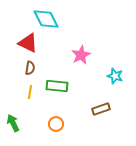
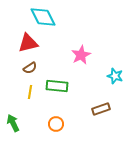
cyan diamond: moved 3 px left, 2 px up
red triangle: rotated 40 degrees counterclockwise
brown semicircle: rotated 48 degrees clockwise
